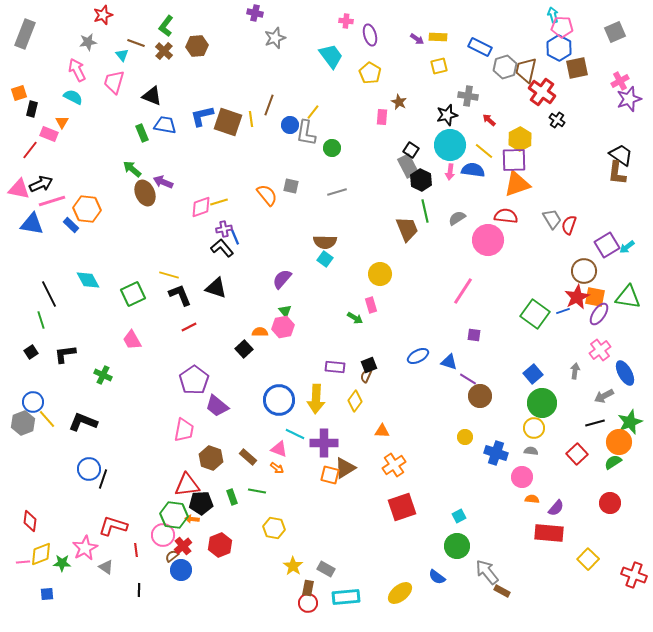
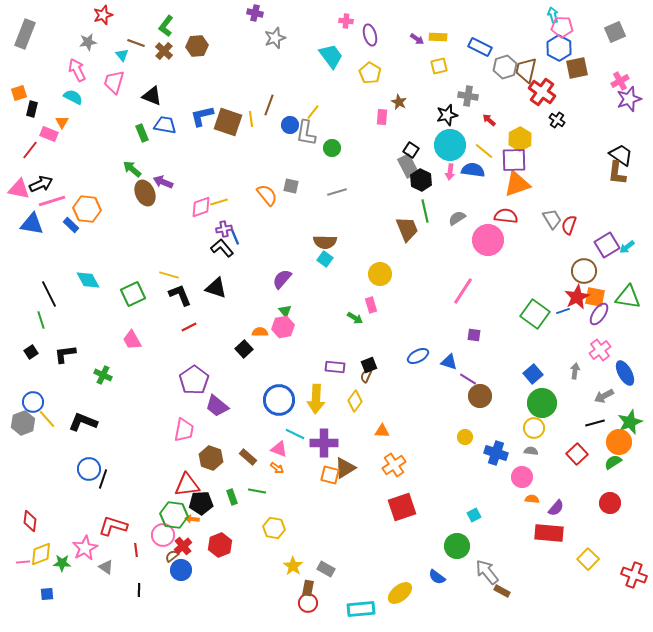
cyan square at (459, 516): moved 15 px right, 1 px up
cyan rectangle at (346, 597): moved 15 px right, 12 px down
